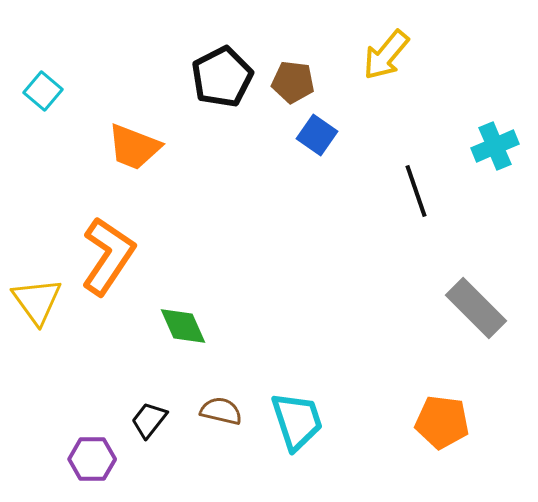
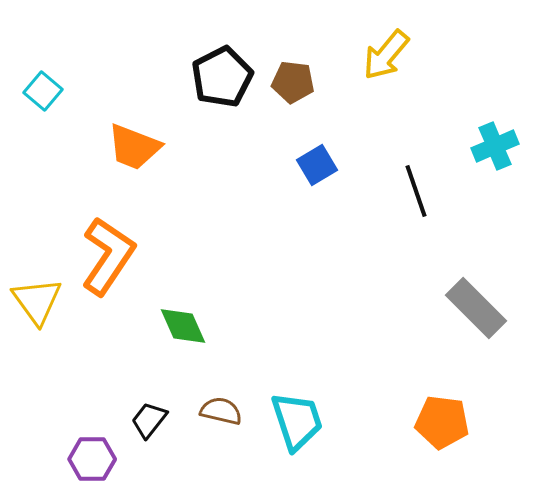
blue square: moved 30 px down; rotated 24 degrees clockwise
